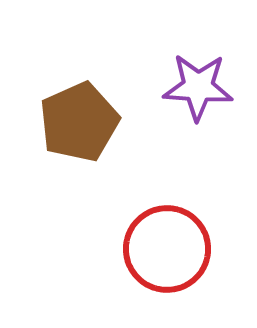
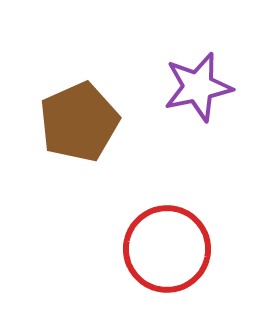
purple star: rotated 16 degrees counterclockwise
